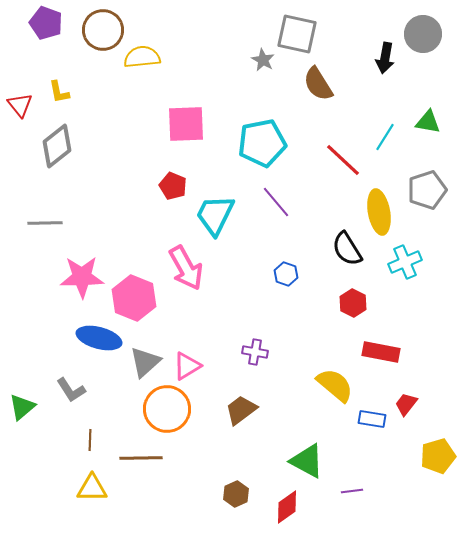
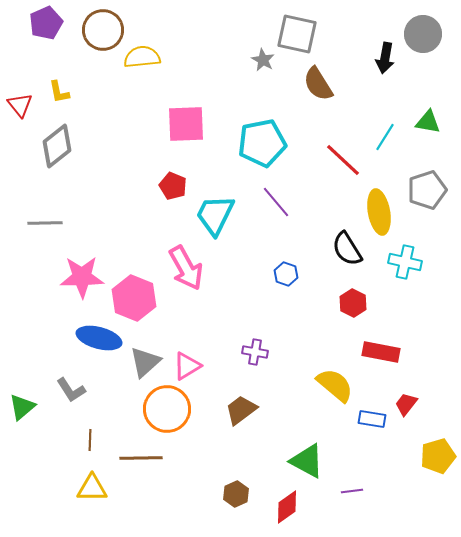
purple pentagon at (46, 23): rotated 28 degrees clockwise
cyan cross at (405, 262): rotated 36 degrees clockwise
